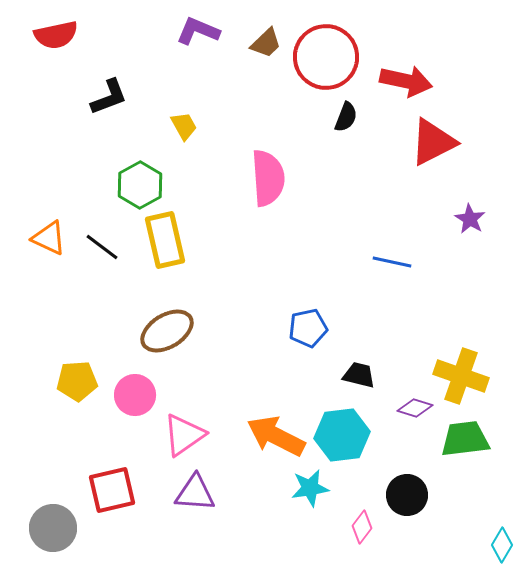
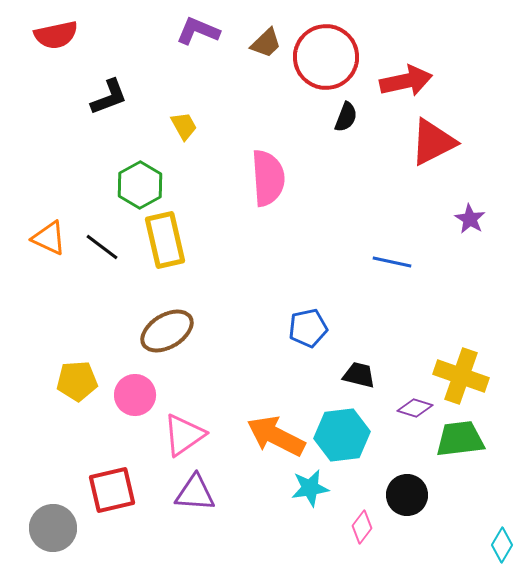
red arrow: rotated 24 degrees counterclockwise
green trapezoid: moved 5 px left
